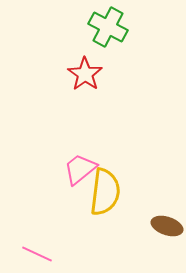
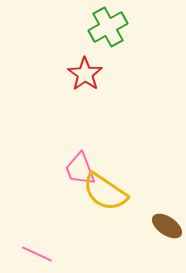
green cross: rotated 33 degrees clockwise
pink trapezoid: rotated 72 degrees counterclockwise
yellow semicircle: rotated 117 degrees clockwise
brown ellipse: rotated 16 degrees clockwise
